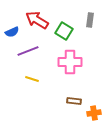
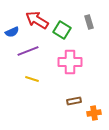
gray rectangle: moved 1 px left, 2 px down; rotated 24 degrees counterclockwise
green square: moved 2 px left, 1 px up
brown rectangle: rotated 16 degrees counterclockwise
